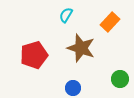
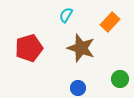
red pentagon: moved 5 px left, 7 px up
blue circle: moved 5 px right
